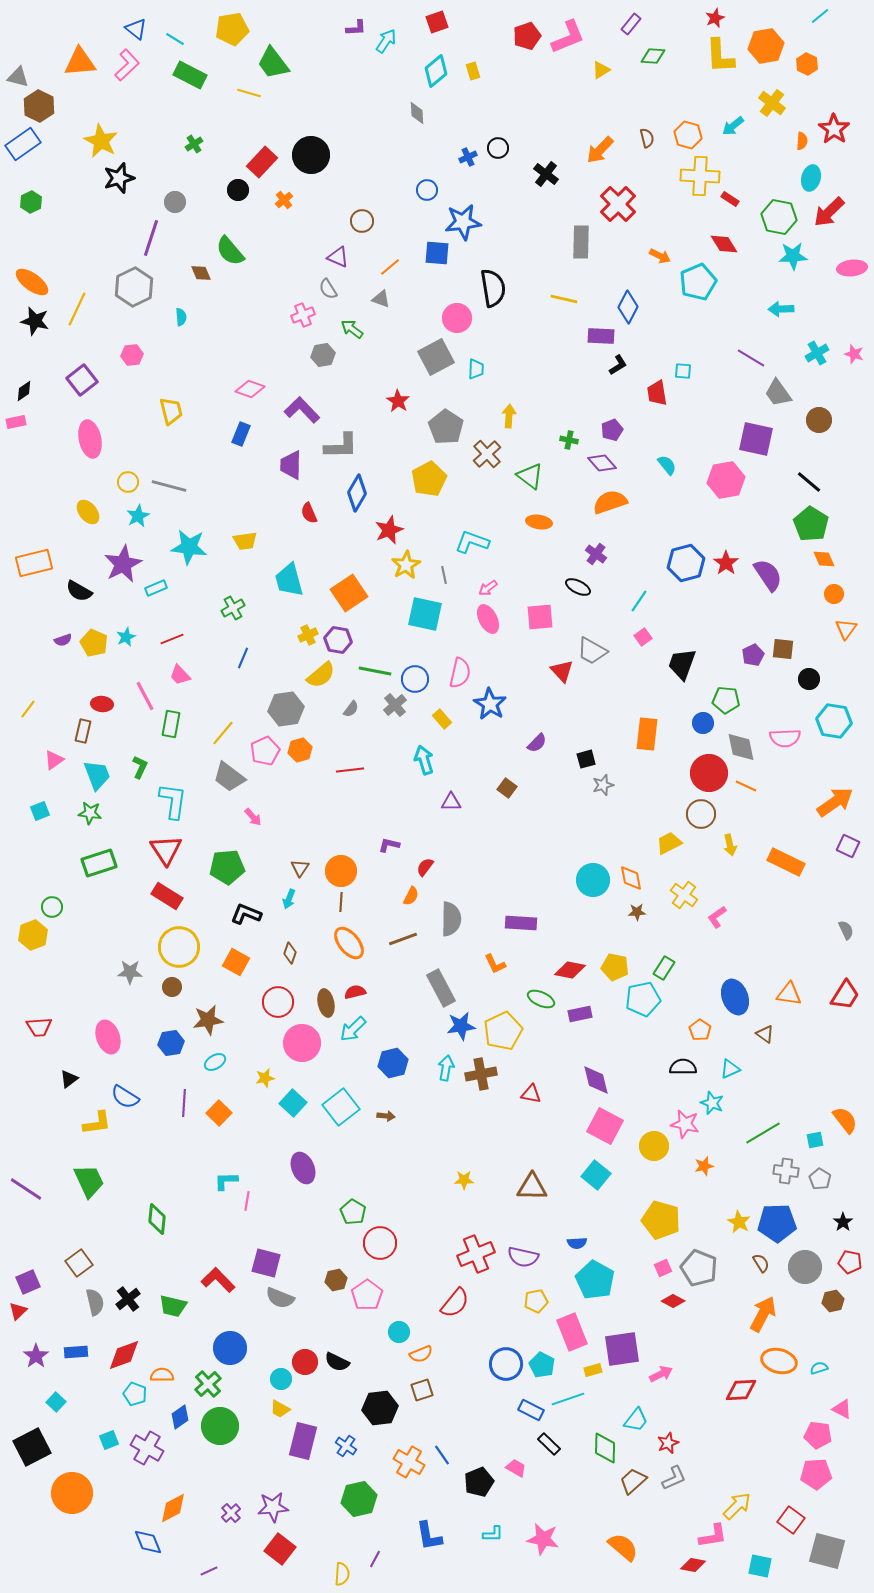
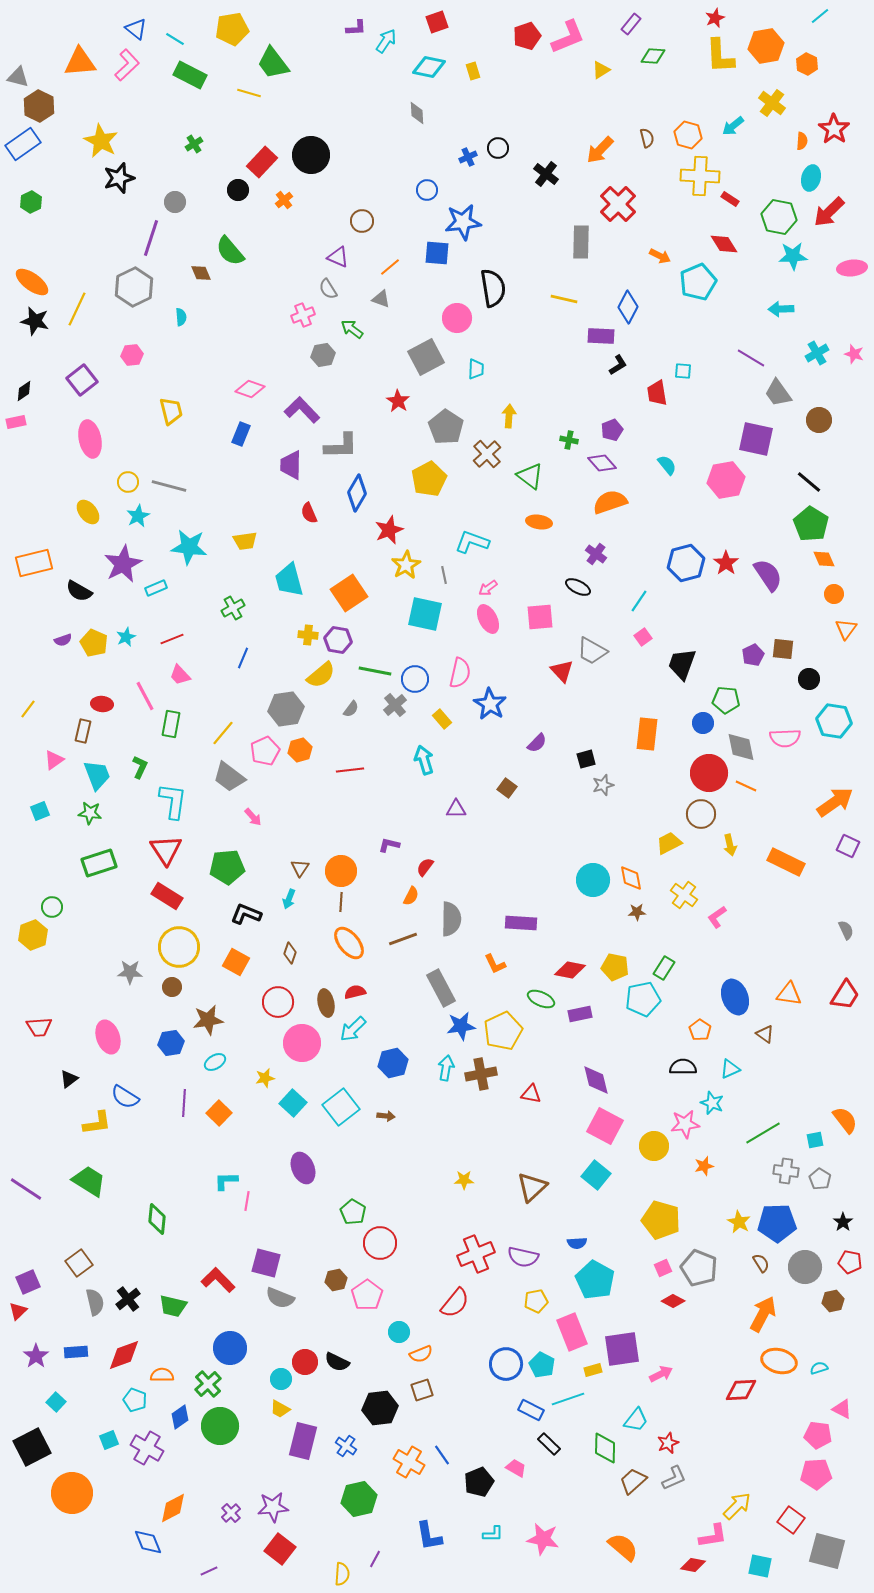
cyan diamond at (436, 71): moved 7 px left, 4 px up; rotated 52 degrees clockwise
gray square at (436, 357): moved 10 px left
yellow cross at (308, 635): rotated 30 degrees clockwise
purple triangle at (451, 802): moved 5 px right, 7 px down
pink star at (685, 1124): rotated 20 degrees counterclockwise
green trapezoid at (89, 1181): rotated 33 degrees counterclockwise
brown triangle at (532, 1187): rotated 44 degrees counterclockwise
cyan pentagon at (135, 1394): moved 6 px down
